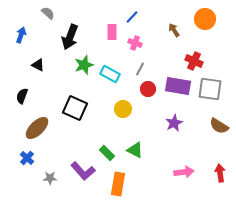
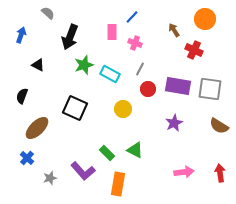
red cross: moved 11 px up
gray star: rotated 16 degrees counterclockwise
